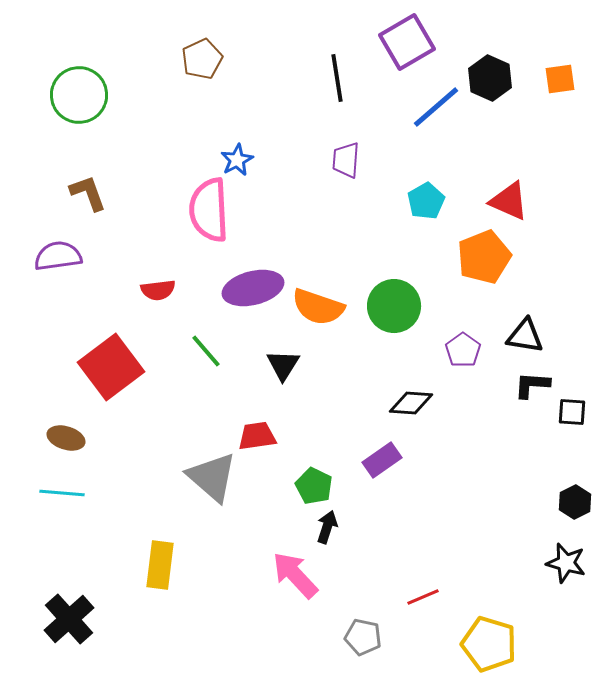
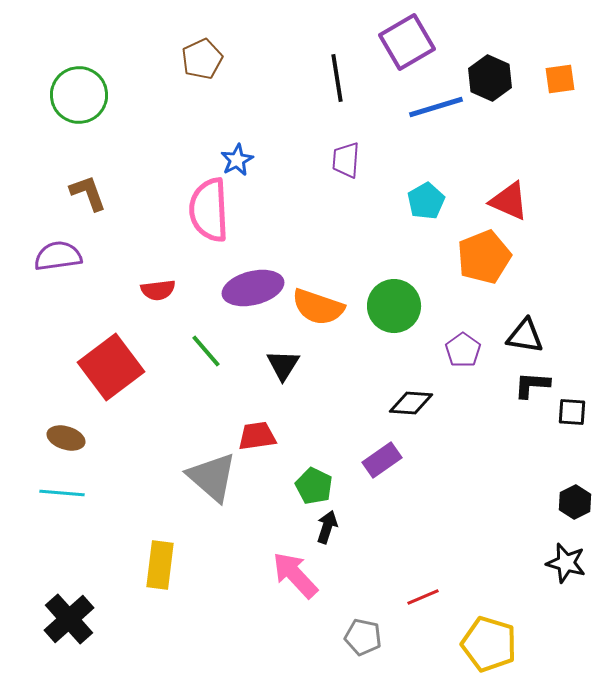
blue line at (436, 107): rotated 24 degrees clockwise
